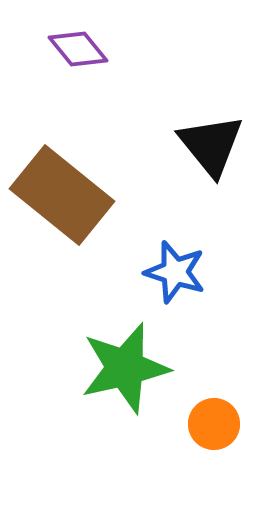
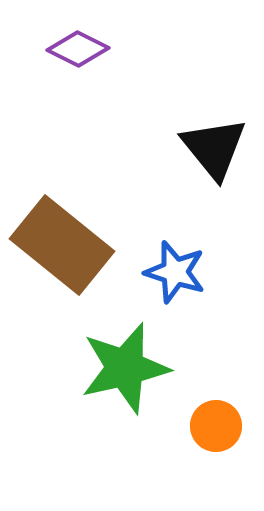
purple diamond: rotated 24 degrees counterclockwise
black triangle: moved 3 px right, 3 px down
brown rectangle: moved 50 px down
orange circle: moved 2 px right, 2 px down
